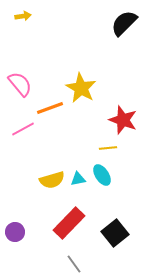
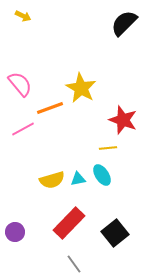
yellow arrow: rotated 35 degrees clockwise
